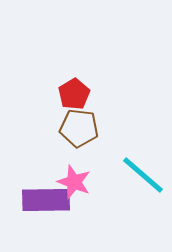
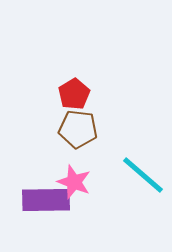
brown pentagon: moved 1 px left, 1 px down
